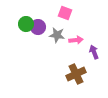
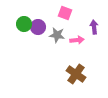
green circle: moved 2 px left
pink arrow: moved 1 px right
purple arrow: moved 25 px up; rotated 16 degrees clockwise
brown cross: rotated 30 degrees counterclockwise
